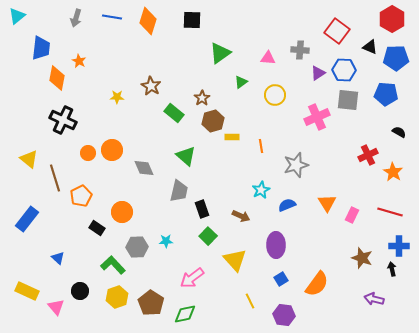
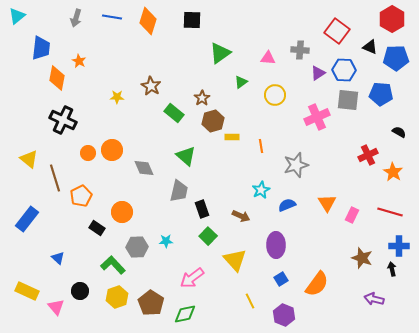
blue pentagon at (386, 94): moved 5 px left
purple hexagon at (284, 315): rotated 15 degrees clockwise
